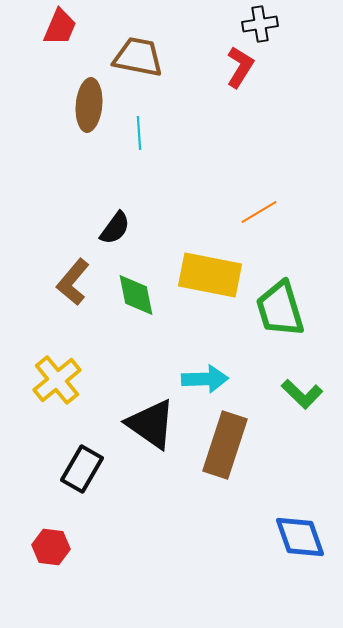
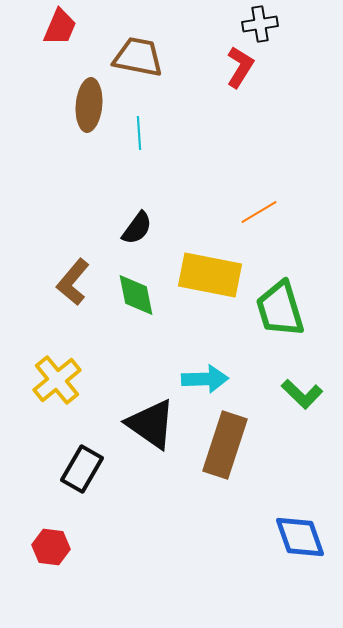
black semicircle: moved 22 px right
